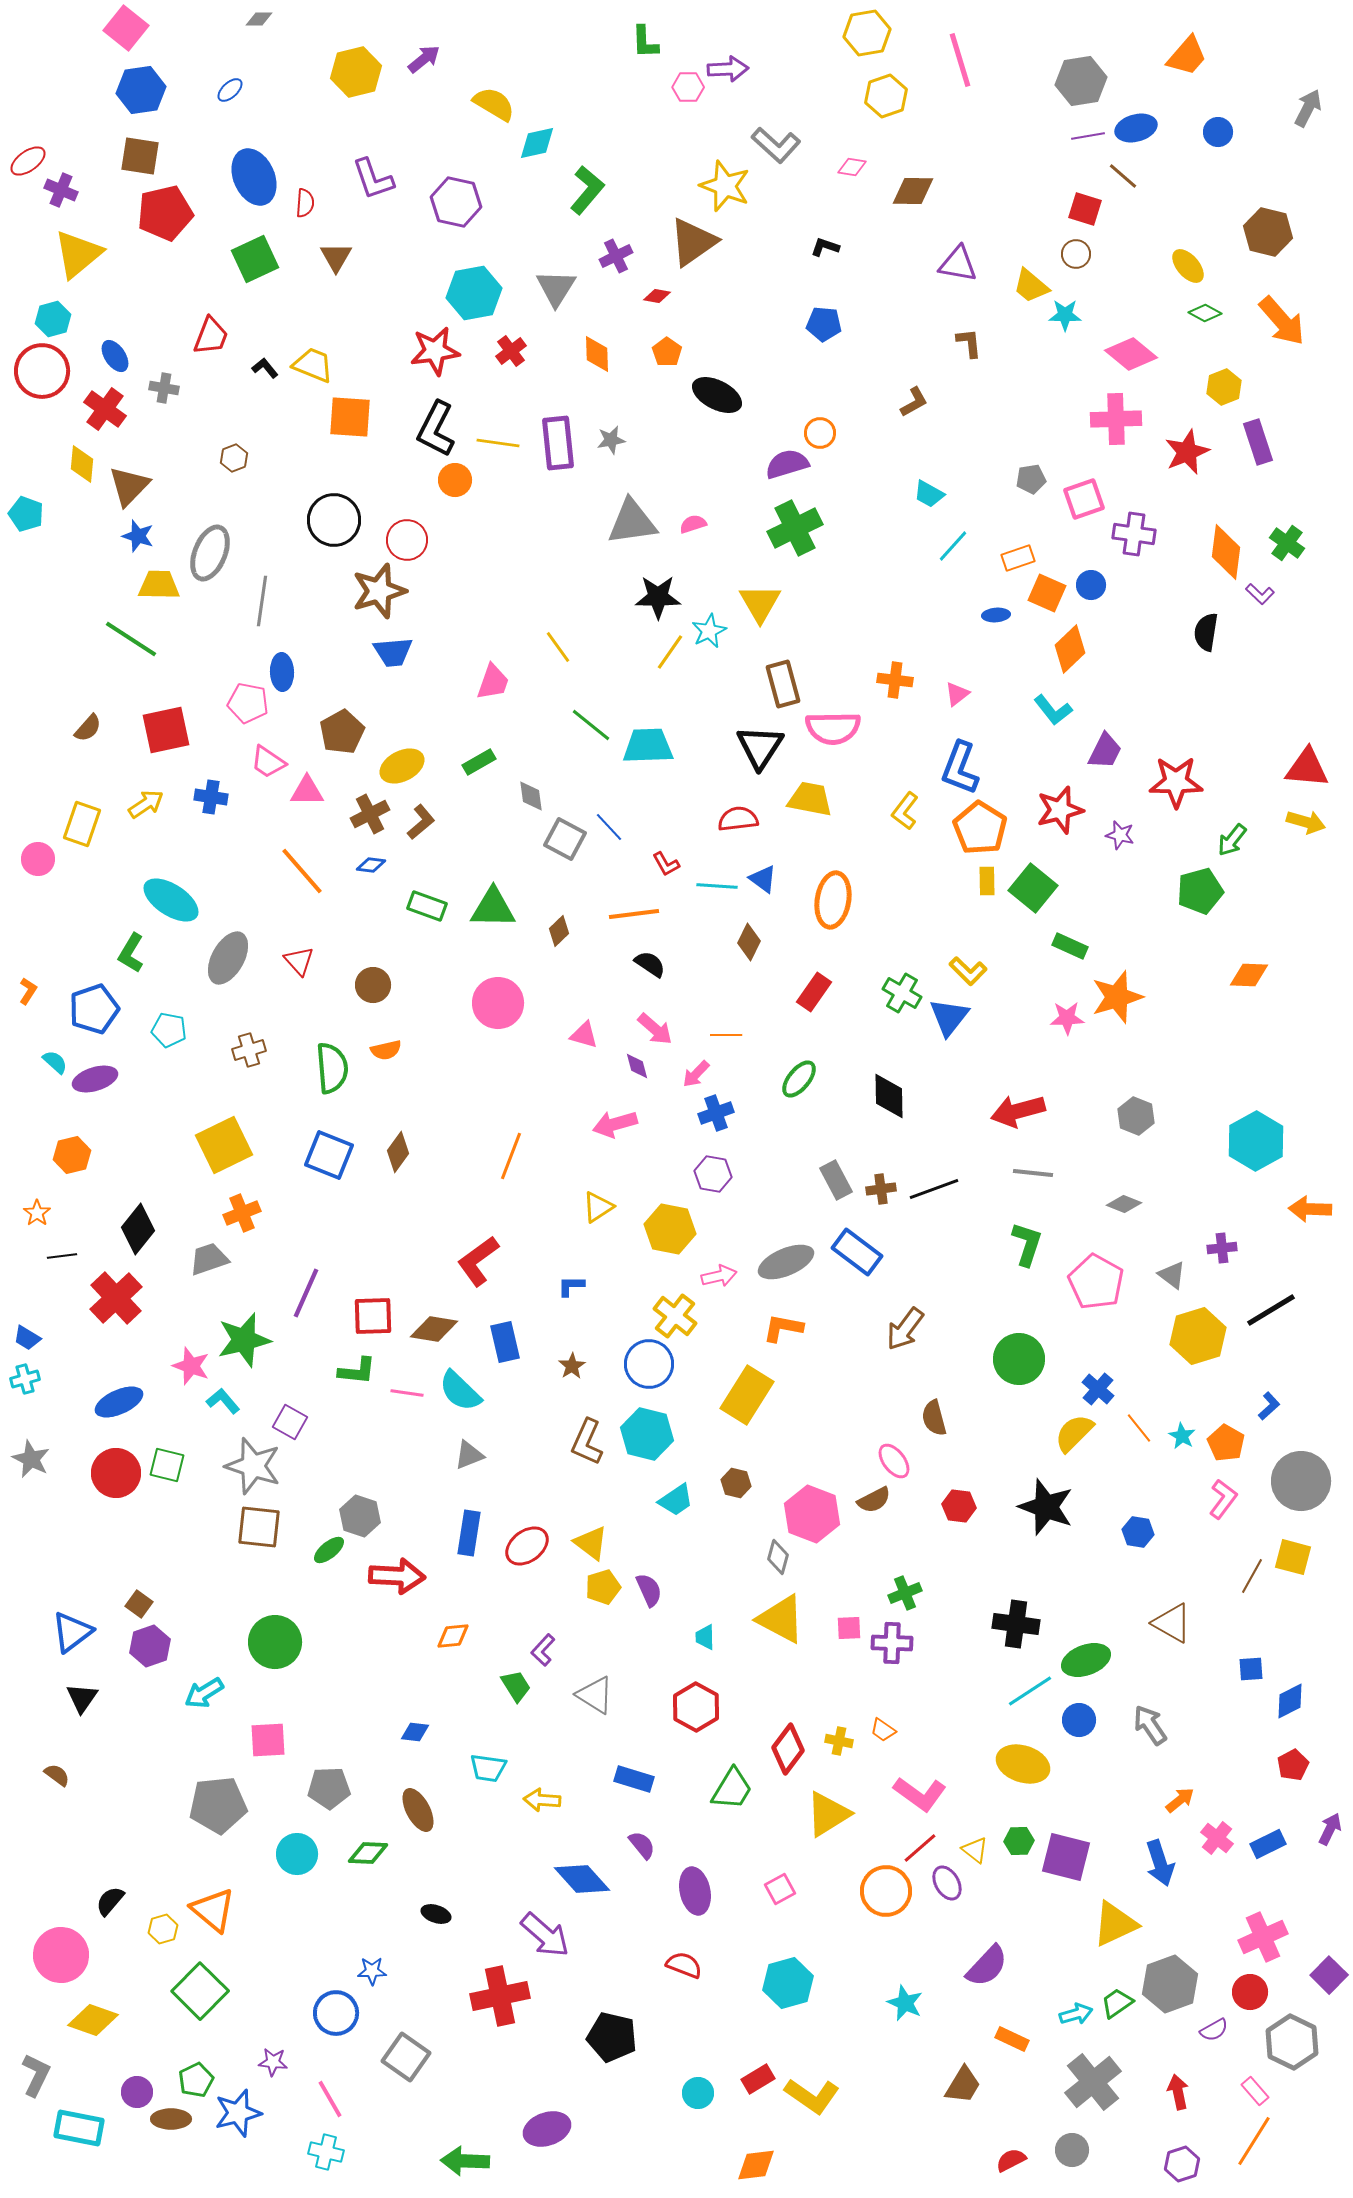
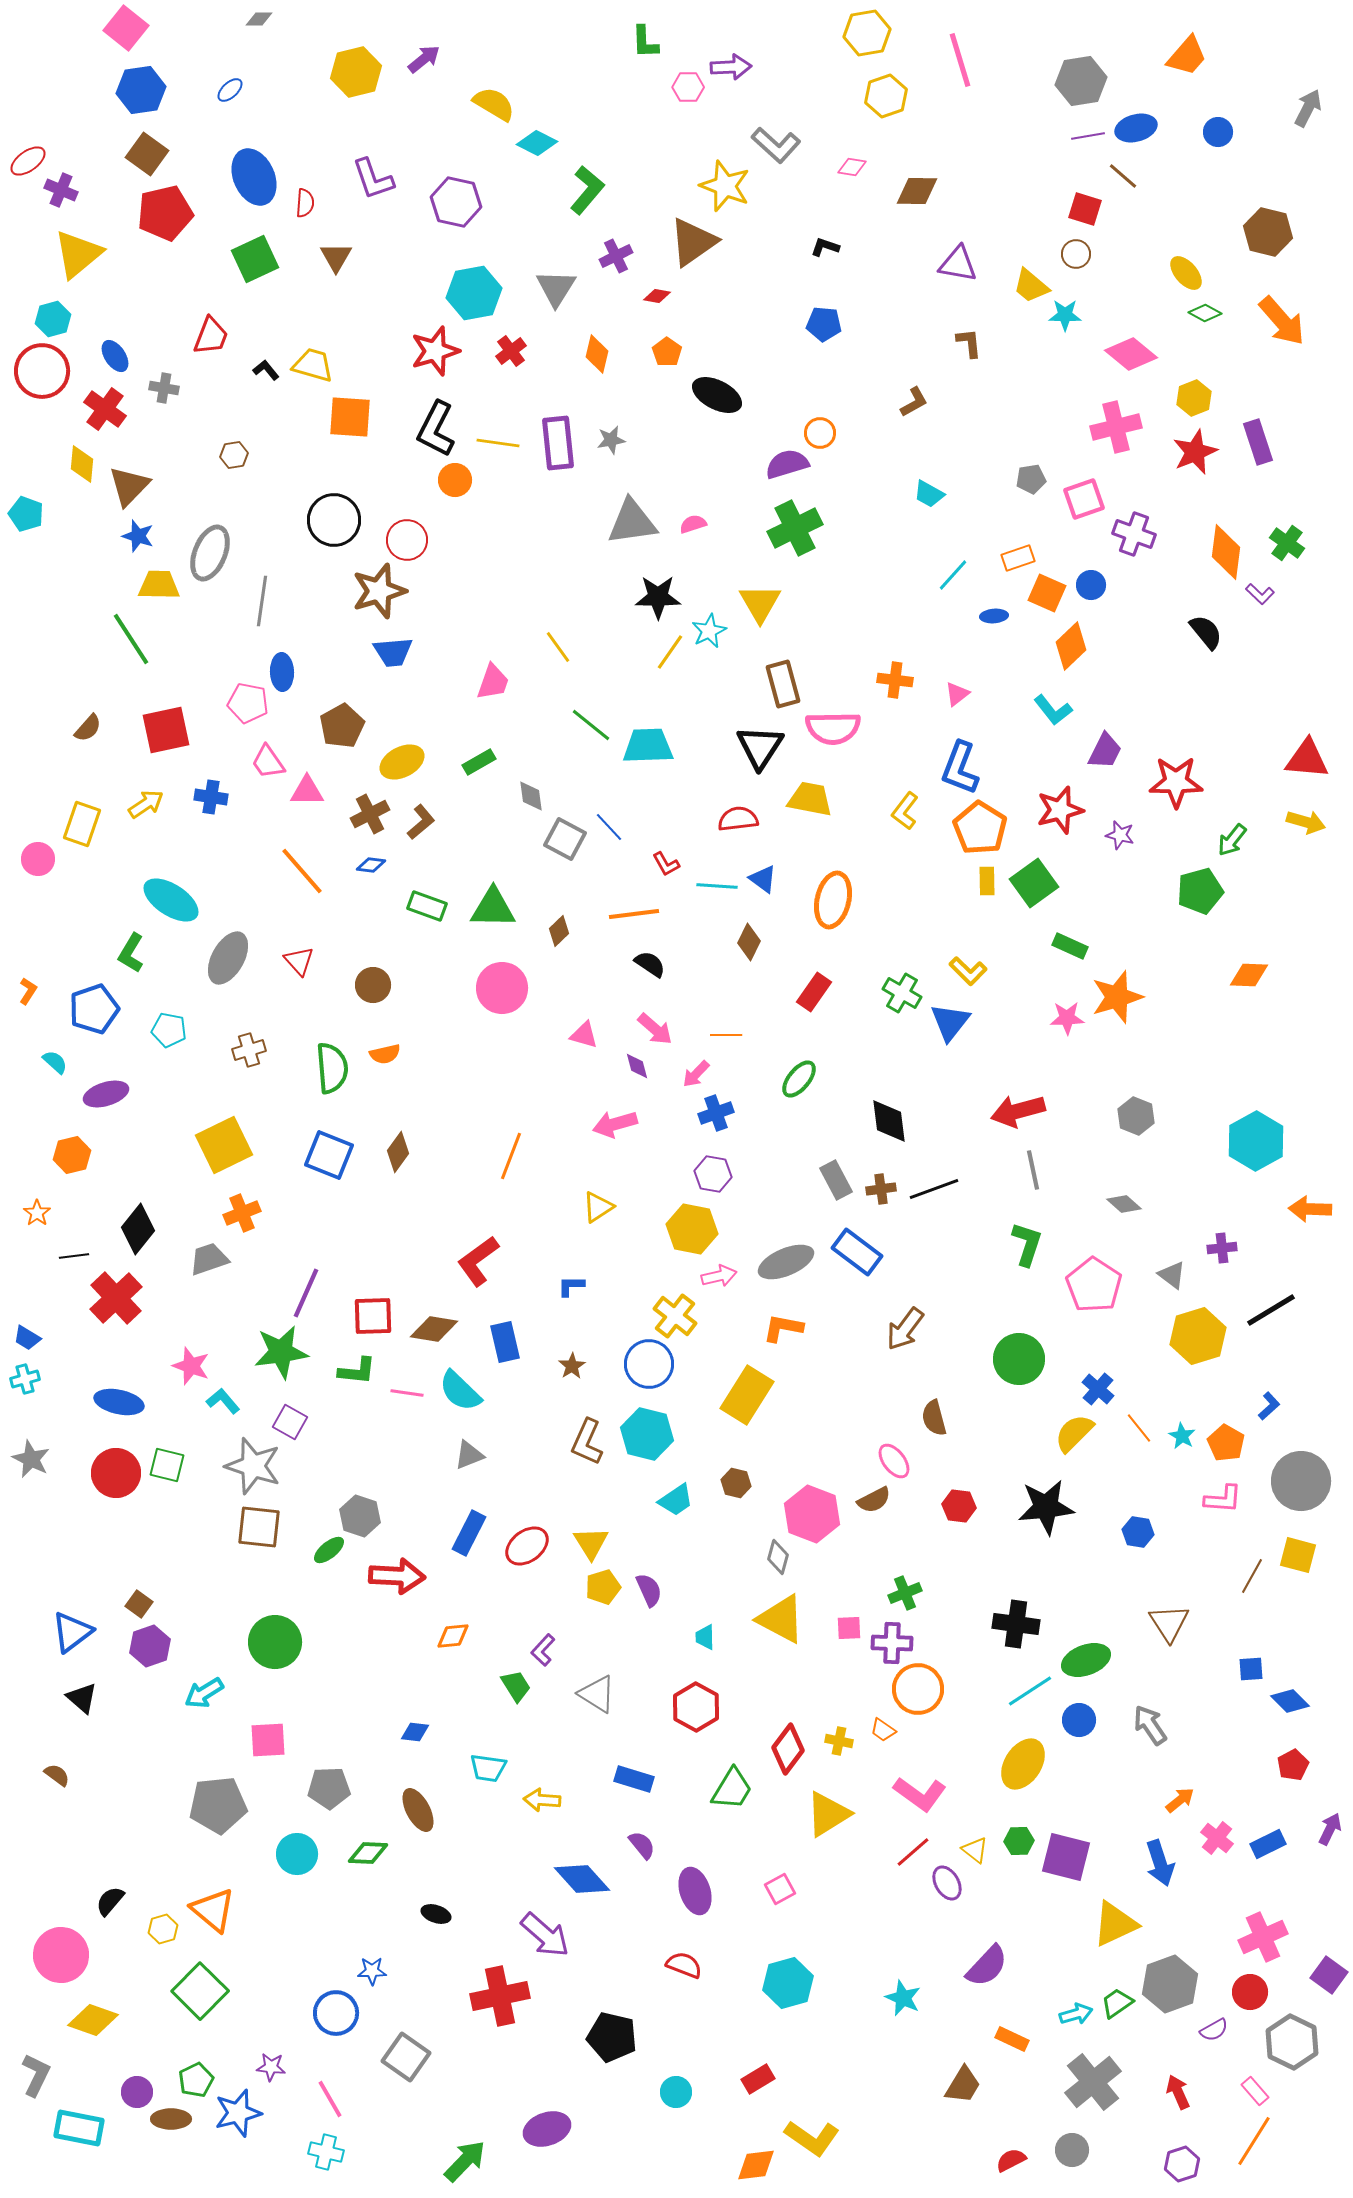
purple arrow at (728, 69): moved 3 px right, 2 px up
cyan diamond at (537, 143): rotated 39 degrees clockwise
brown square at (140, 156): moved 7 px right, 2 px up; rotated 27 degrees clockwise
brown diamond at (913, 191): moved 4 px right
yellow ellipse at (1188, 266): moved 2 px left, 7 px down
red star at (435, 351): rotated 9 degrees counterclockwise
orange diamond at (597, 354): rotated 15 degrees clockwise
yellow trapezoid at (313, 365): rotated 6 degrees counterclockwise
black L-shape at (265, 368): moved 1 px right, 2 px down
yellow hexagon at (1224, 387): moved 30 px left, 11 px down
pink cross at (1116, 419): moved 8 px down; rotated 12 degrees counterclockwise
red star at (1187, 452): moved 8 px right
brown hexagon at (234, 458): moved 3 px up; rotated 12 degrees clockwise
purple cross at (1134, 534): rotated 12 degrees clockwise
cyan line at (953, 546): moved 29 px down
blue ellipse at (996, 615): moved 2 px left, 1 px down
black semicircle at (1206, 632): rotated 132 degrees clockwise
green line at (131, 639): rotated 24 degrees clockwise
orange diamond at (1070, 649): moved 1 px right, 3 px up
brown pentagon at (342, 732): moved 6 px up
pink trapezoid at (268, 762): rotated 21 degrees clockwise
yellow ellipse at (402, 766): moved 4 px up
red triangle at (1307, 768): moved 9 px up
green square at (1033, 888): moved 1 px right, 5 px up; rotated 15 degrees clockwise
orange ellipse at (833, 900): rotated 4 degrees clockwise
pink circle at (498, 1003): moved 4 px right, 15 px up
blue triangle at (949, 1017): moved 1 px right, 5 px down
orange semicircle at (386, 1050): moved 1 px left, 4 px down
purple ellipse at (95, 1079): moved 11 px right, 15 px down
black diamond at (889, 1096): moved 25 px down; rotated 6 degrees counterclockwise
gray line at (1033, 1173): moved 3 px up; rotated 72 degrees clockwise
gray diamond at (1124, 1204): rotated 20 degrees clockwise
yellow hexagon at (670, 1229): moved 22 px right
black line at (62, 1256): moved 12 px right
pink pentagon at (1096, 1282): moved 2 px left, 3 px down; rotated 4 degrees clockwise
green star at (244, 1340): moved 37 px right, 12 px down; rotated 6 degrees clockwise
blue ellipse at (119, 1402): rotated 36 degrees clockwise
pink L-shape at (1223, 1499): rotated 57 degrees clockwise
black star at (1046, 1507): rotated 26 degrees counterclockwise
blue rectangle at (469, 1533): rotated 18 degrees clockwise
yellow triangle at (591, 1543): rotated 21 degrees clockwise
yellow square at (1293, 1557): moved 5 px right, 2 px up
brown triangle at (1172, 1623): moved 3 px left; rotated 27 degrees clockwise
gray triangle at (595, 1695): moved 2 px right, 1 px up
black triangle at (82, 1698): rotated 24 degrees counterclockwise
blue diamond at (1290, 1701): rotated 72 degrees clockwise
yellow ellipse at (1023, 1764): rotated 75 degrees counterclockwise
red line at (920, 1848): moved 7 px left, 4 px down
purple ellipse at (695, 1891): rotated 6 degrees counterclockwise
orange circle at (886, 1891): moved 32 px right, 202 px up
purple square at (1329, 1975): rotated 9 degrees counterclockwise
cyan star at (905, 2003): moved 2 px left, 5 px up
purple star at (273, 2062): moved 2 px left, 5 px down
red arrow at (1178, 2092): rotated 12 degrees counterclockwise
cyan circle at (698, 2093): moved 22 px left, 1 px up
yellow L-shape at (812, 2096): moved 42 px down
green arrow at (465, 2161): rotated 132 degrees clockwise
